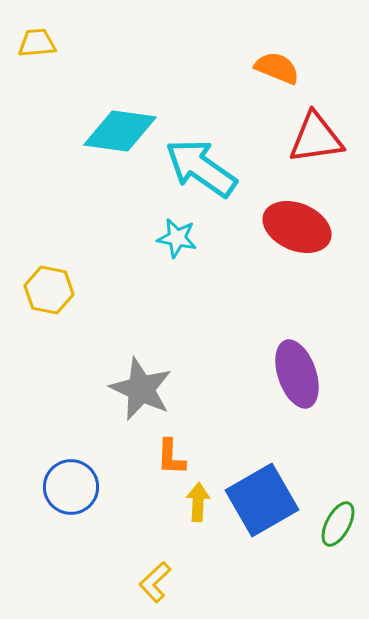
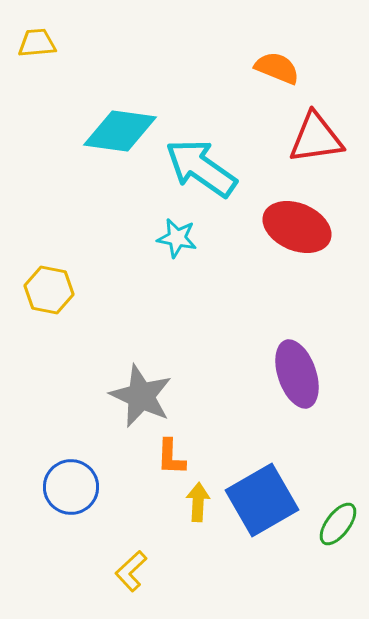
gray star: moved 7 px down
green ellipse: rotated 9 degrees clockwise
yellow L-shape: moved 24 px left, 11 px up
